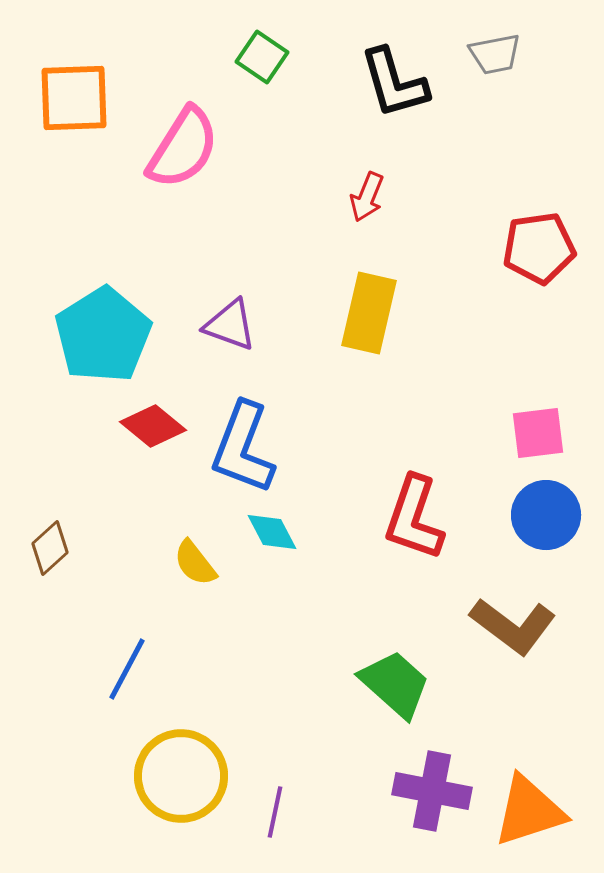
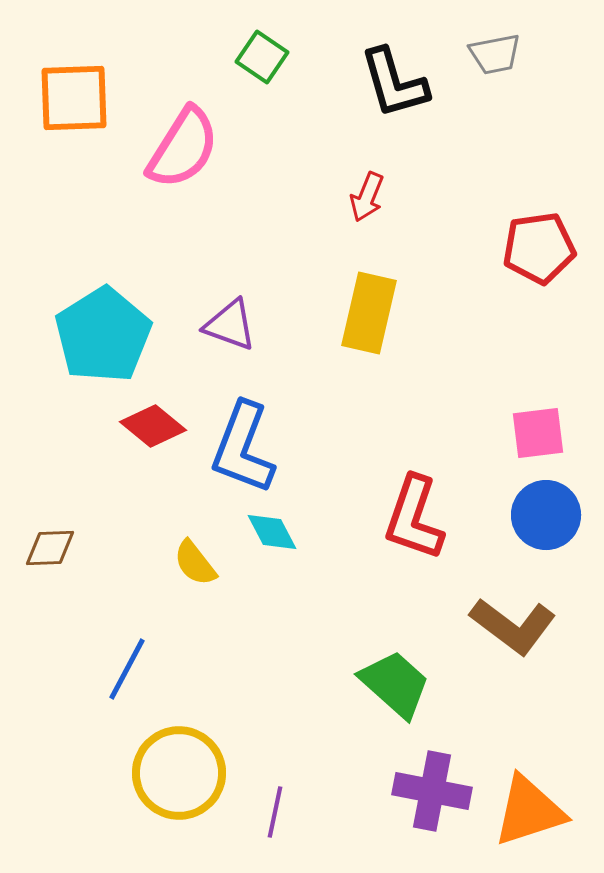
brown diamond: rotated 40 degrees clockwise
yellow circle: moved 2 px left, 3 px up
